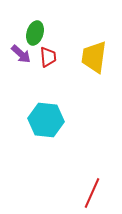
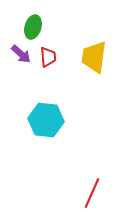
green ellipse: moved 2 px left, 6 px up
